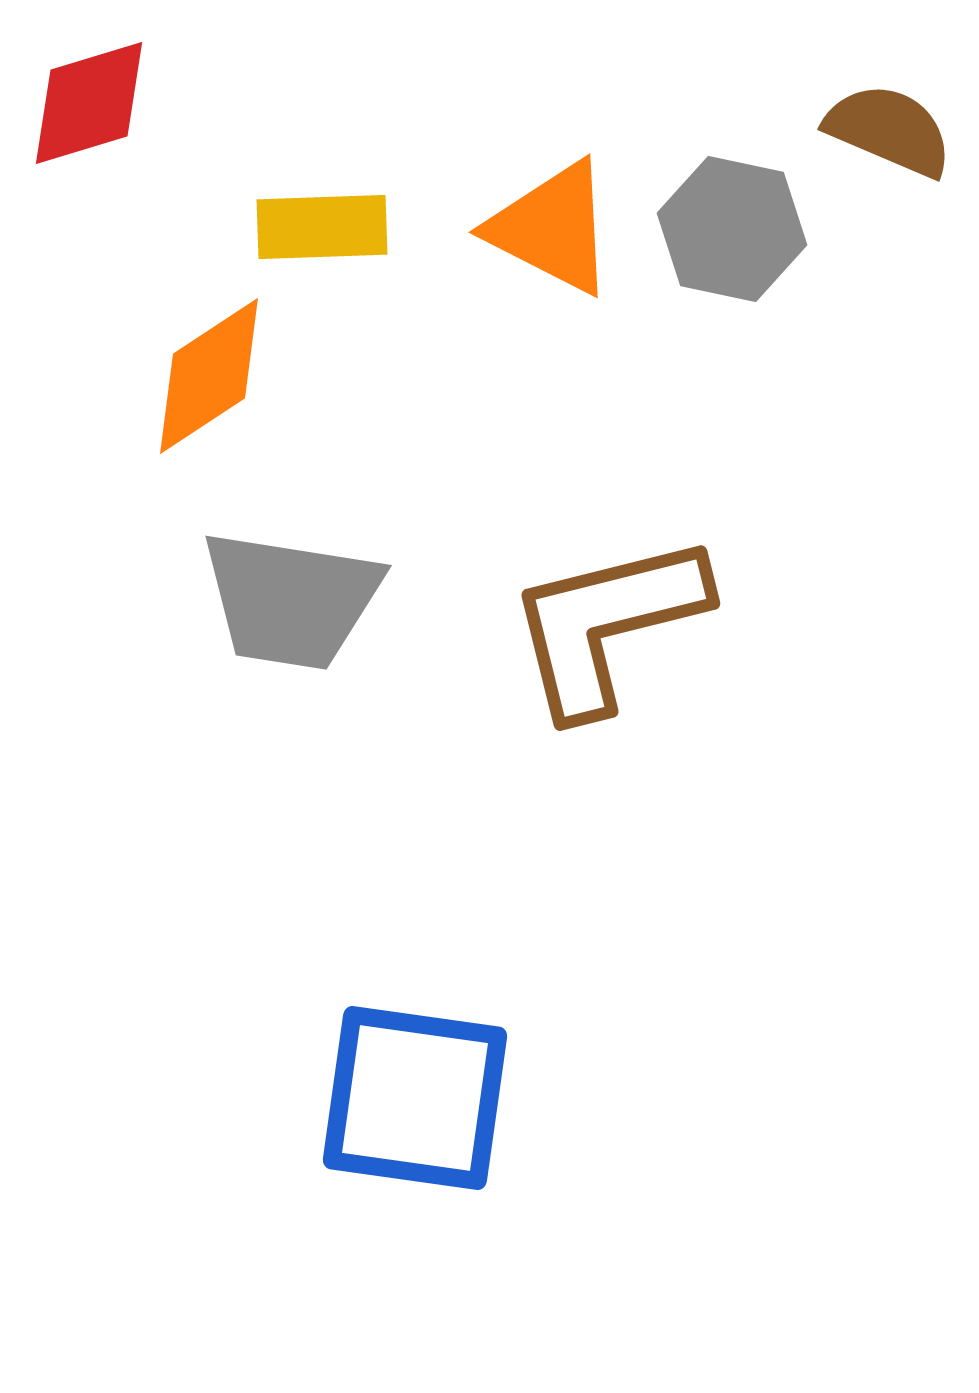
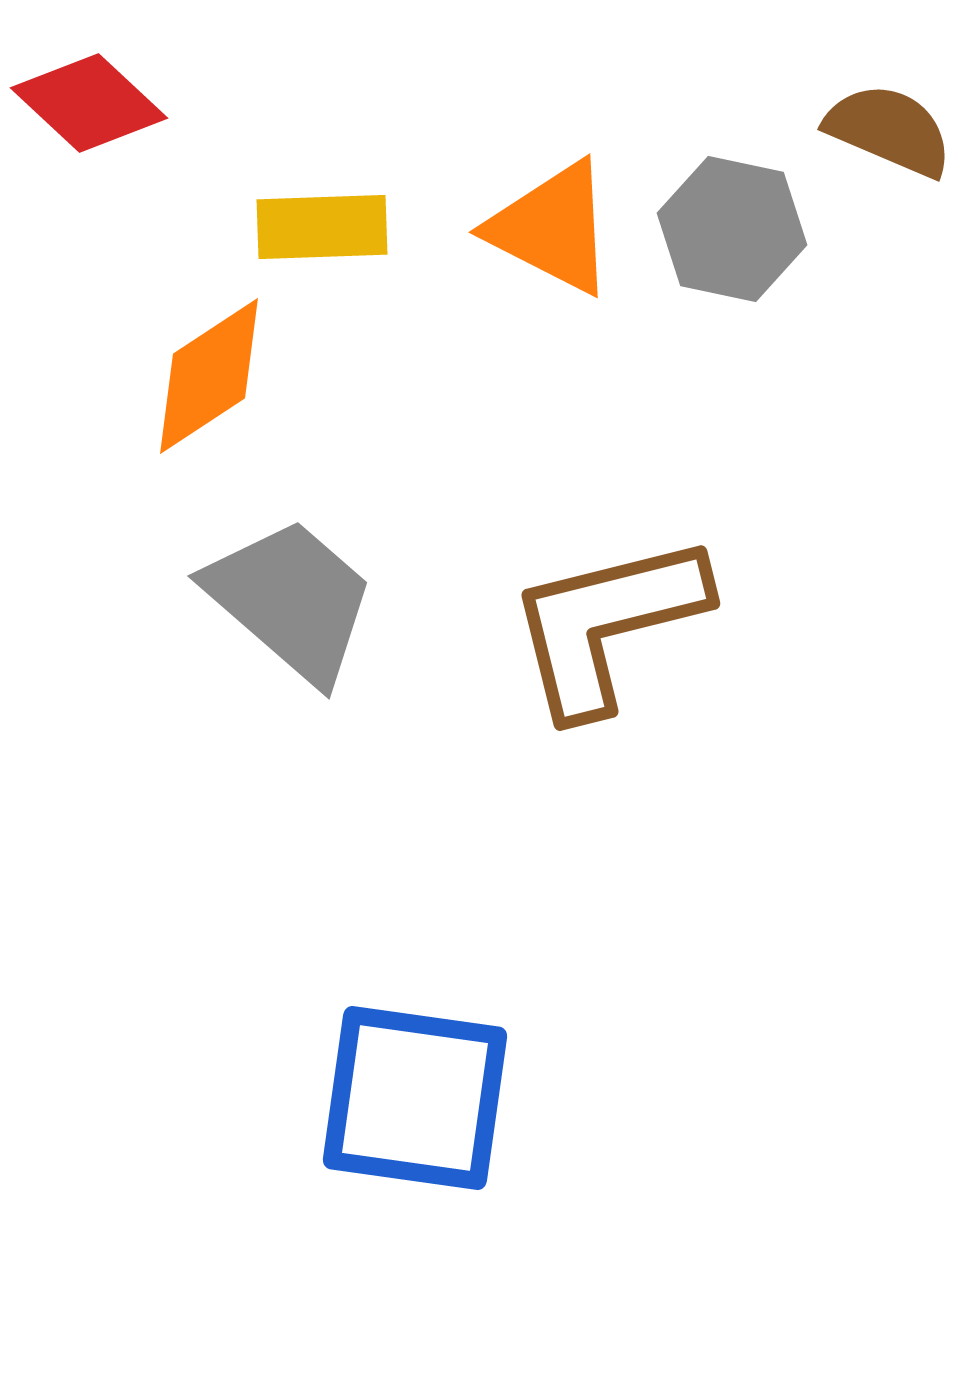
red diamond: rotated 60 degrees clockwise
gray trapezoid: rotated 148 degrees counterclockwise
